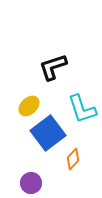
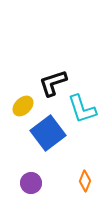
black L-shape: moved 16 px down
yellow ellipse: moved 6 px left
orange diamond: moved 12 px right, 22 px down; rotated 20 degrees counterclockwise
